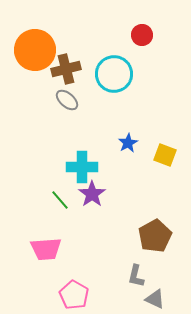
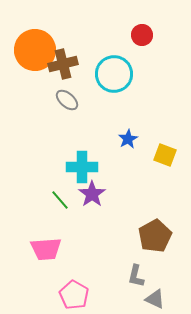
brown cross: moved 3 px left, 5 px up
blue star: moved 4 px up
